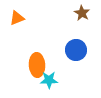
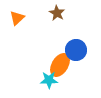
brown star: moved 25 px left
orange triangle: rotated 21 degrees counterclockwise
orange ellipse: moved 23 px right; rotated 35 degrees clockwise
